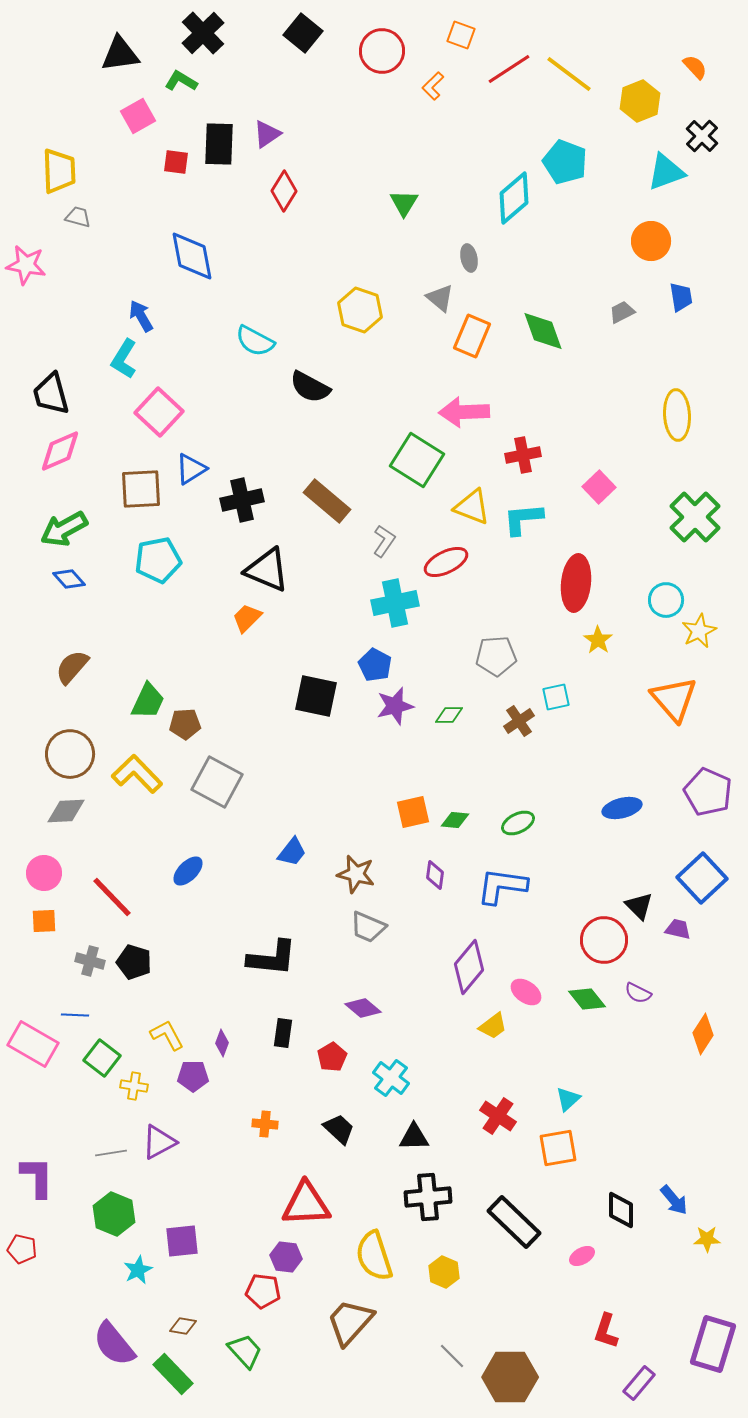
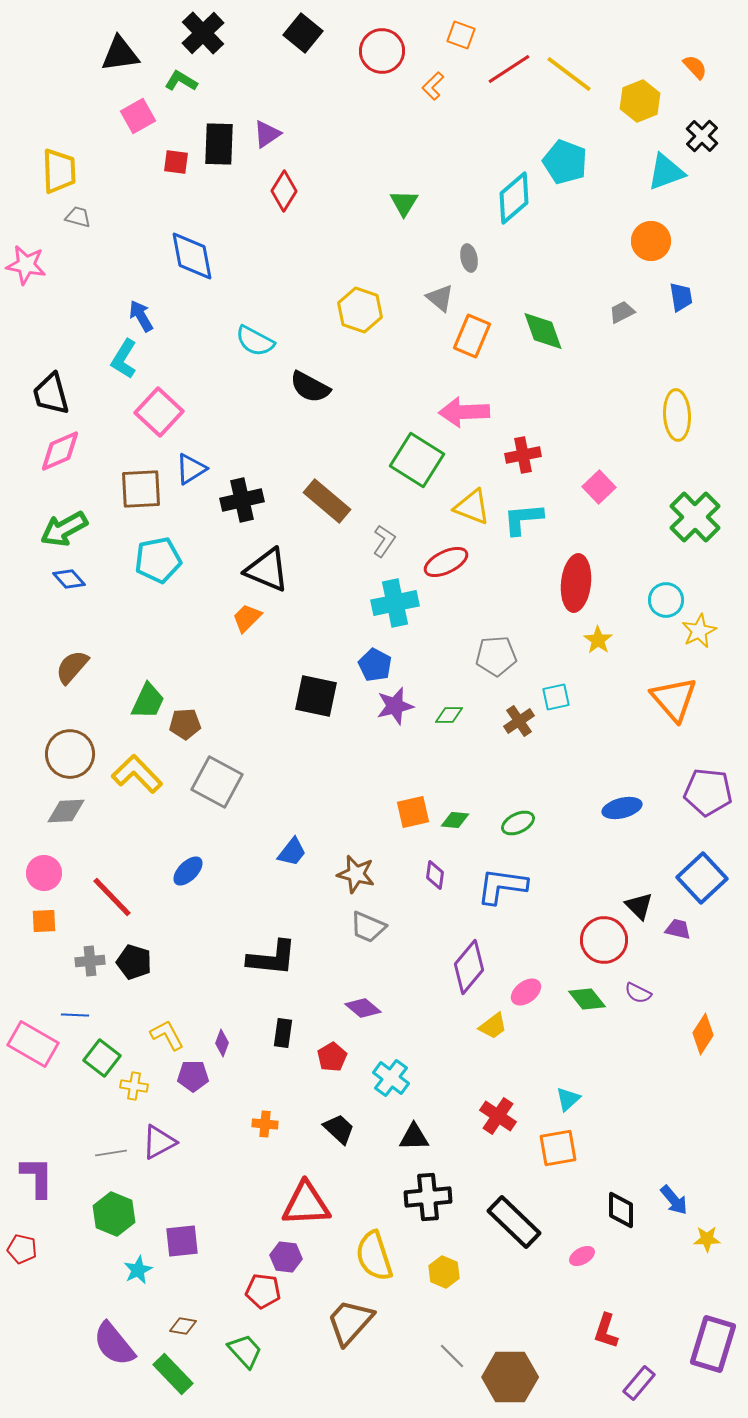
purple pentagon at (708, 792): rotated 18 degrees counterclockwise
gray cross at (90, 961): rotated 20 degrees counterclockwise
pink ellipse at (526, 992): rotated 72 degrees counterclockwise
